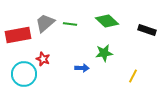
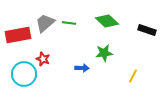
green line: moved 1 px left, 1 px up
